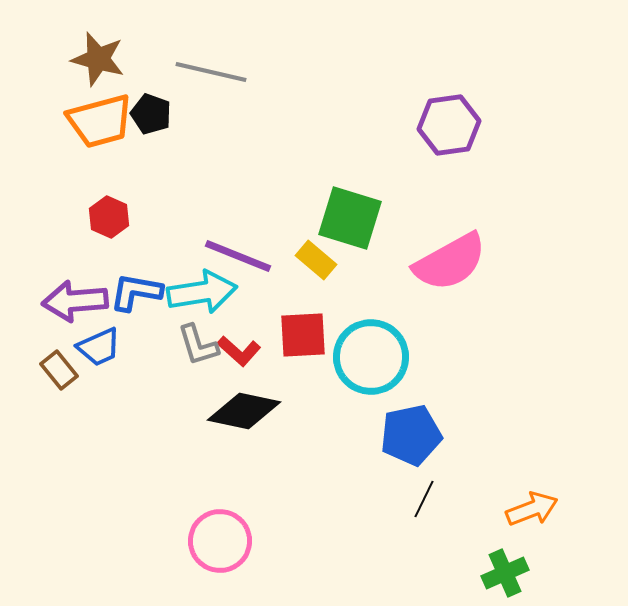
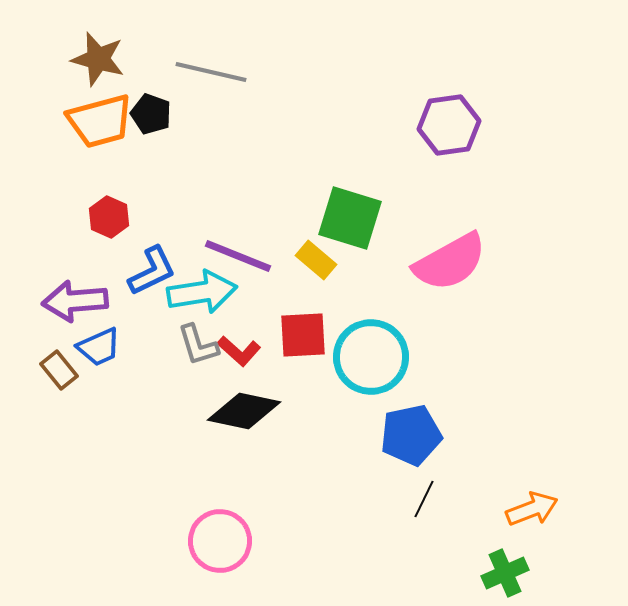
blue L-shape: moved 16 px right, 21 px up; rotated 144 degrees clockwise
